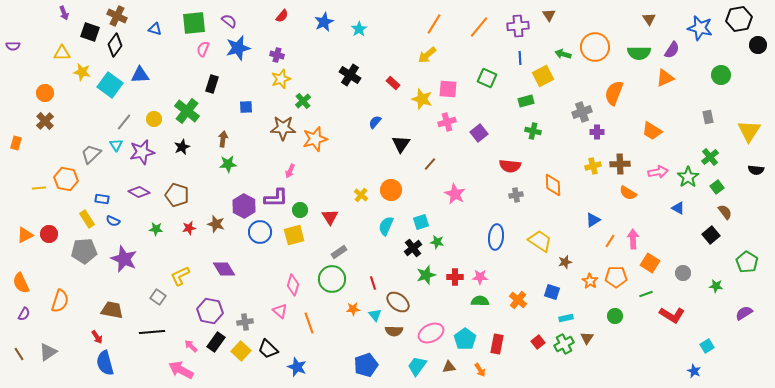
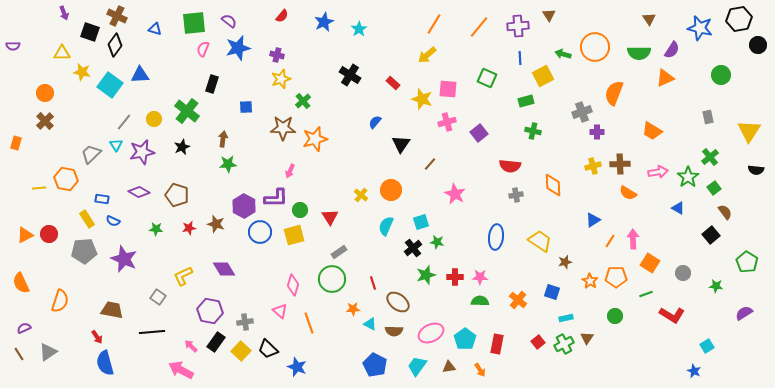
green square at (717, 187): moved 3 px left, 1 px down
yellow L-shape at (180, 276): moved 3 px right
purple semicircle at (24, 314): moved 14 px down; rotated 144 degrees counterclockwise
cyan triangle at (375, 315): moved 5 px left, 9 px down; rotated 24 degrees counterclockwise
blue pentagon at (366, 365): moved 9 px right; rotated 25 degrees counterclockwise
